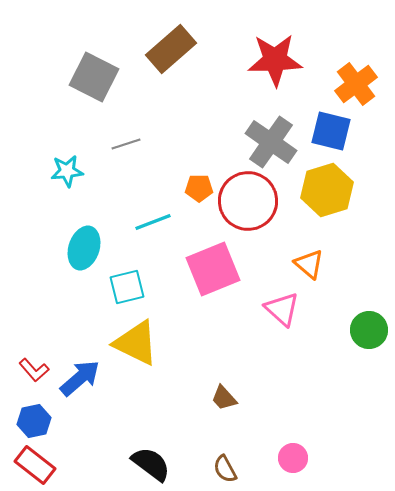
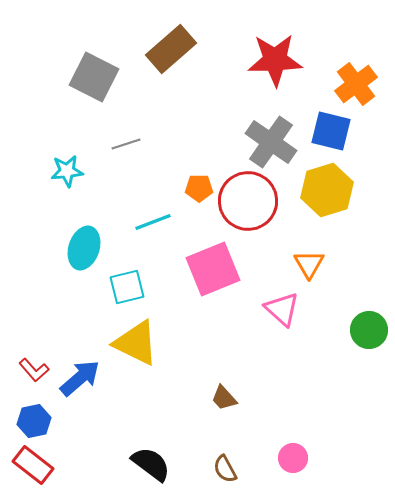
orange triangle: rotated 20 degrees clockwise
red rectangle: moved 2 px left
